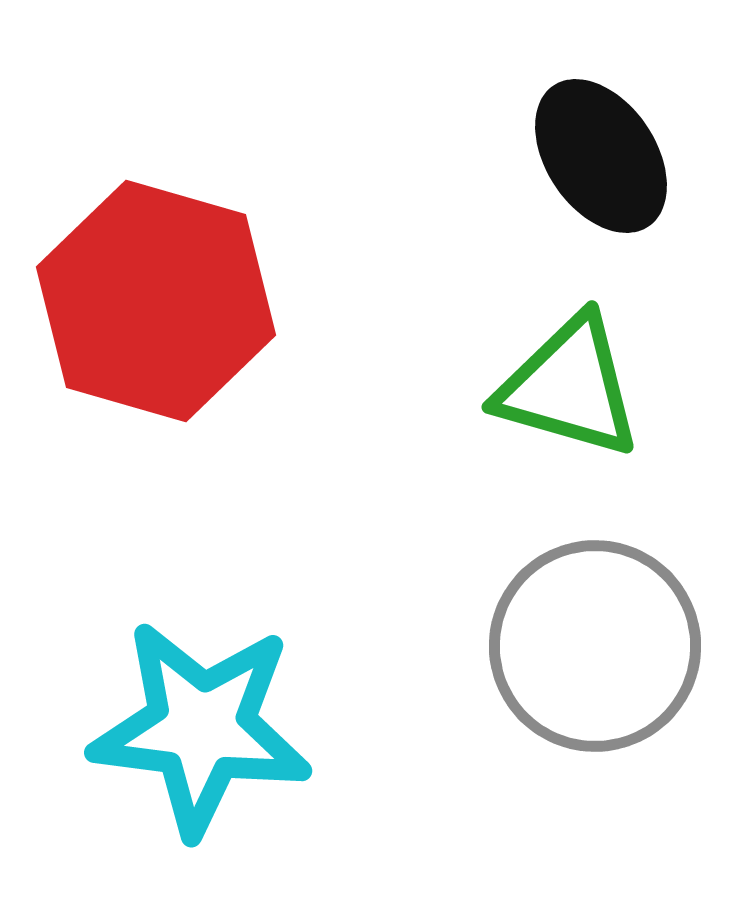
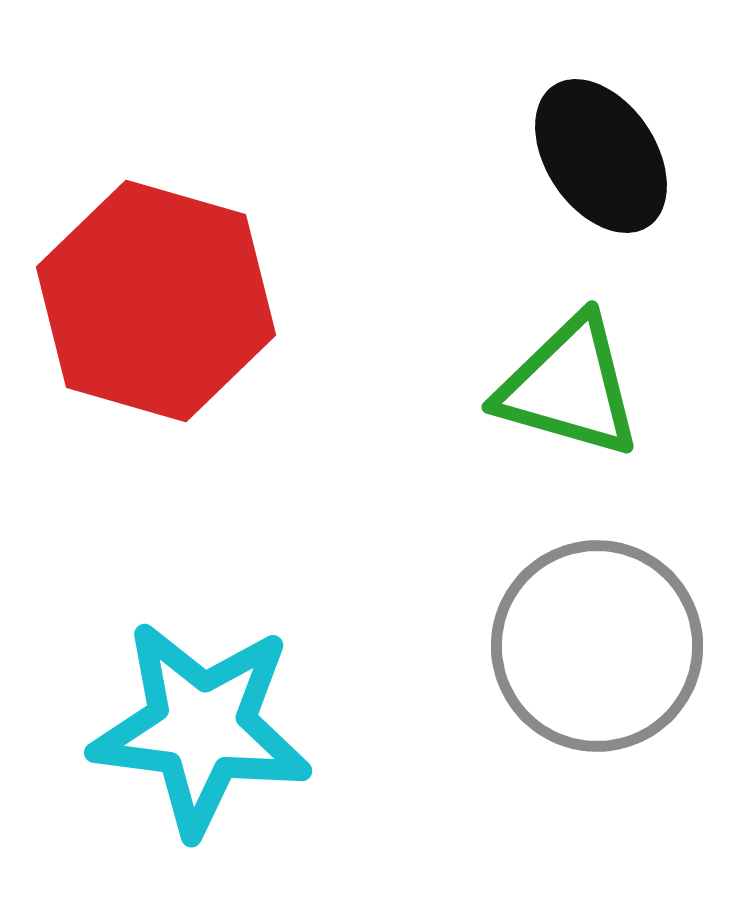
gray circle: moved 2 px right
